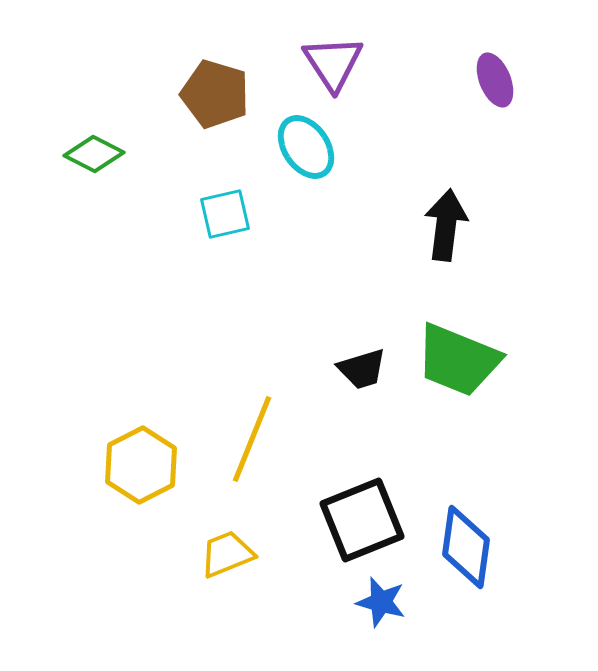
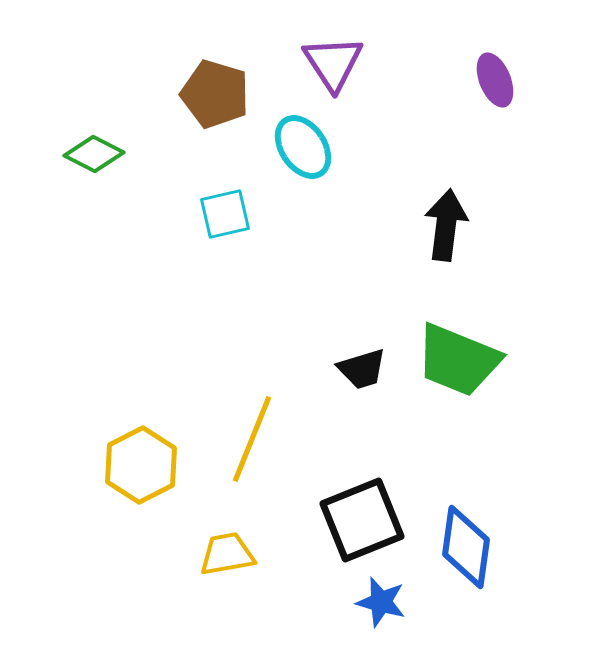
cyan ellipse: moved 3 px left
yellow trapezoid: rotated 12 degrees clockwise
